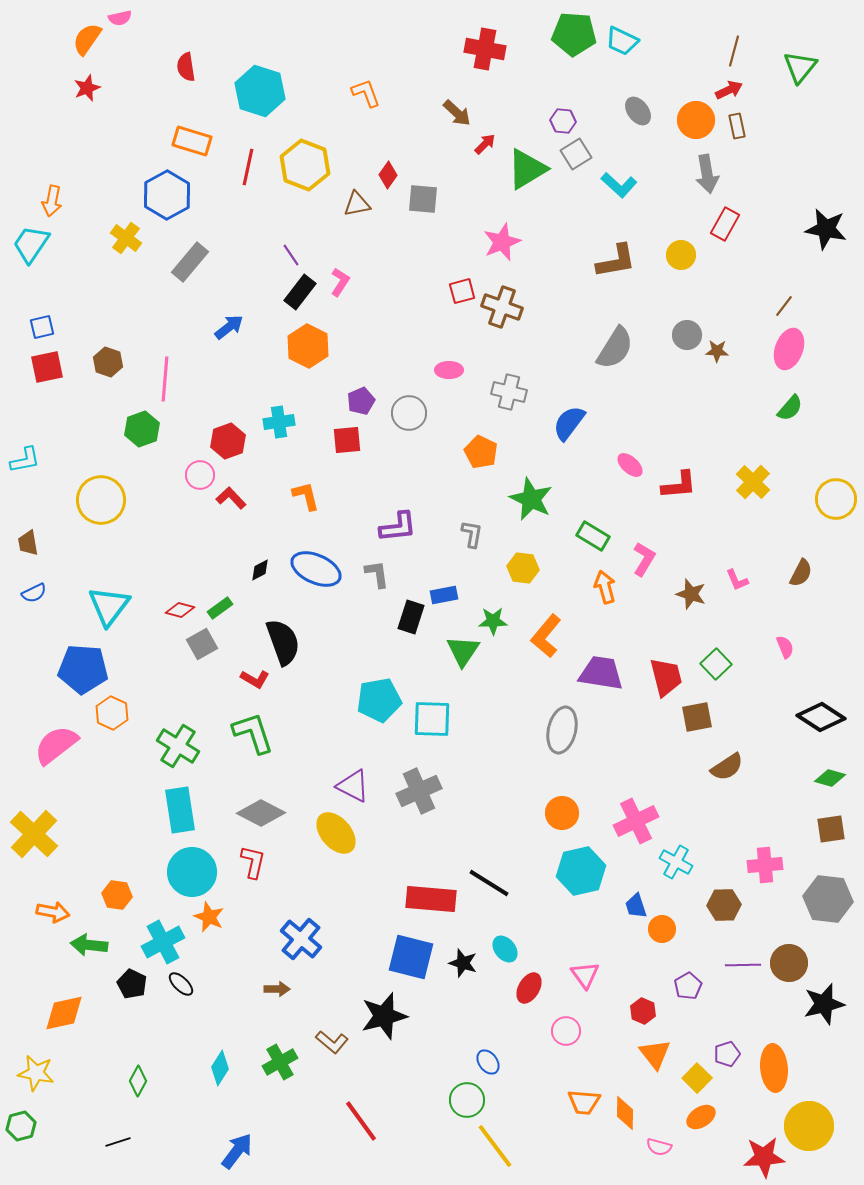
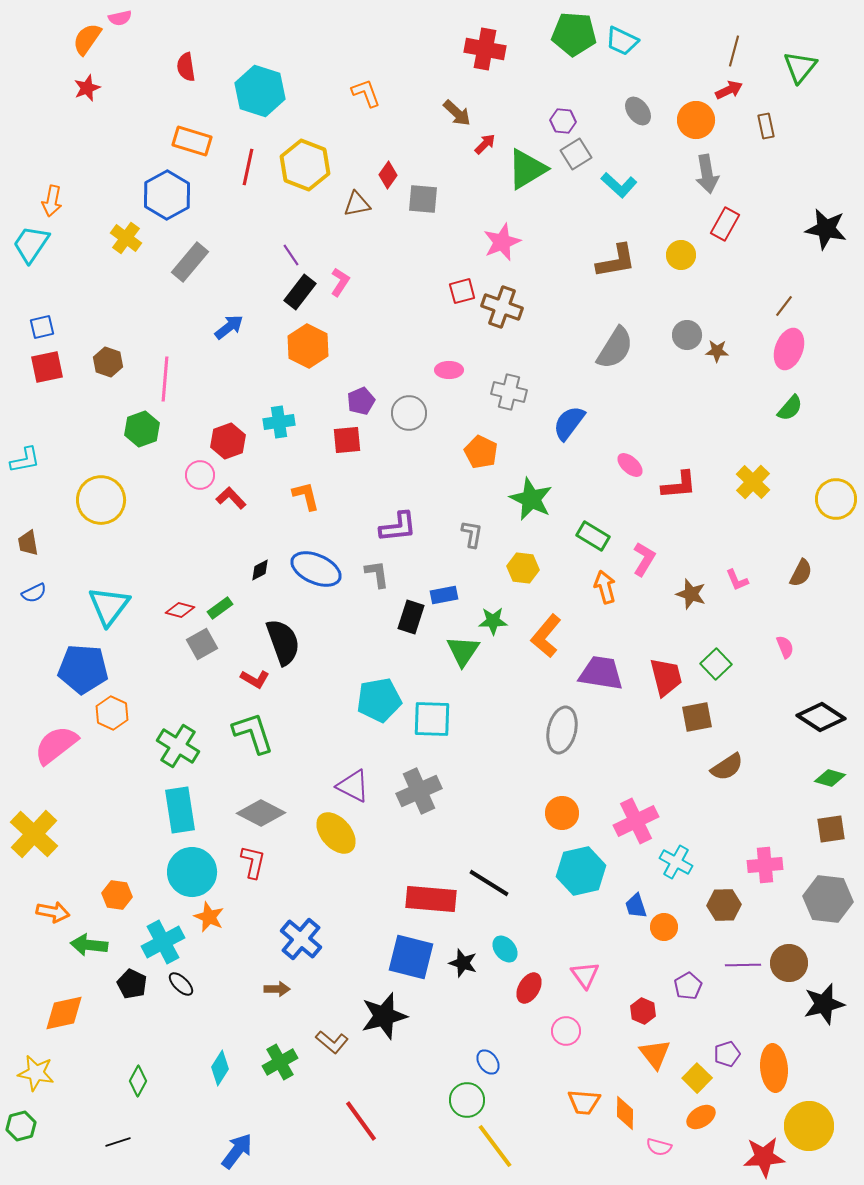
brown rectangle at (737, 126): moved 29 px right
orange circle at (662, 929): moved 2 px right, 2 px up
